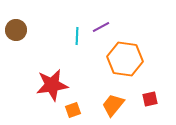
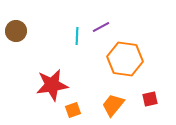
brown circle: moved 1 px down
